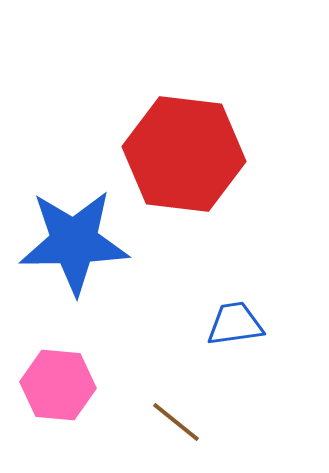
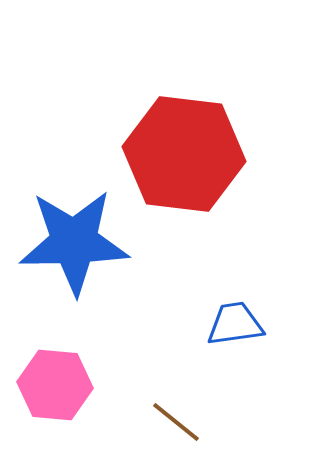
pink hexagon: moved 3 px left
